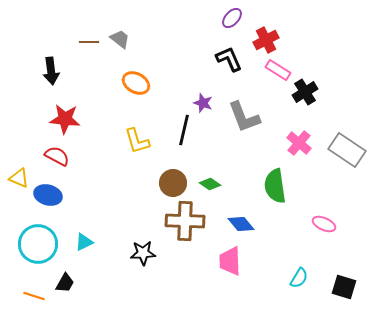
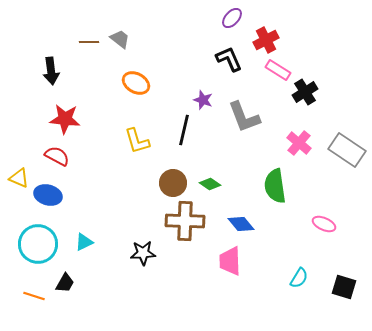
purple star: moved 3 px up
